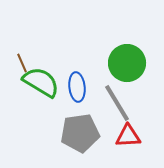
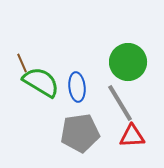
green circle: moved 1 px right, 1 px up
gray line: moved 3 px right
red triangle: moved 4 px right
